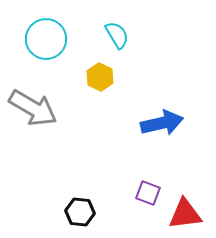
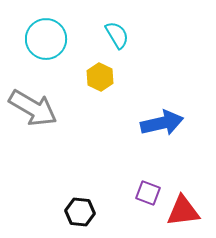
red triangle: moved 2 px left, 3 px up
